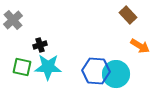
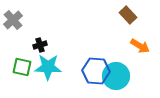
cyan circle: moved 2 px down
